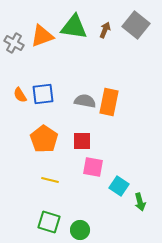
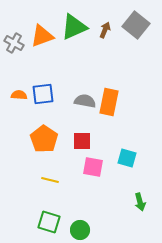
green triangle: rotated 32 degrees counterclockwise
orange semicircle: moved 1 px left; rotated 126 degrees clockwise
cyan square: moved 8 px right, 28 px up; rotated 18 degrees counterclockwise
